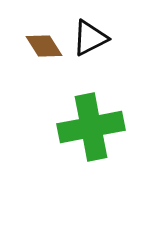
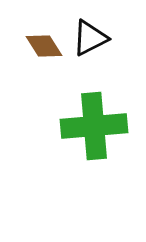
green cross: moved 3 px right, 1 px up; rotated 6 degrees clockwise
